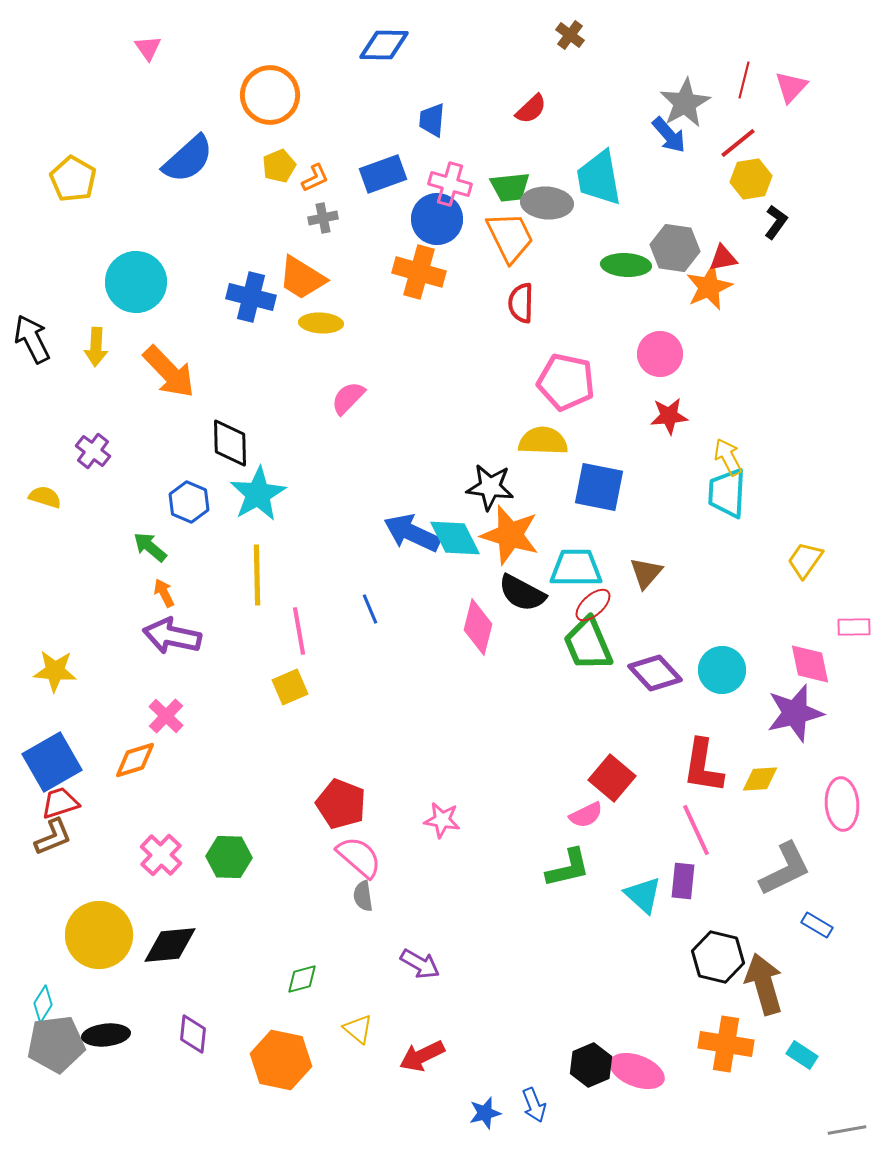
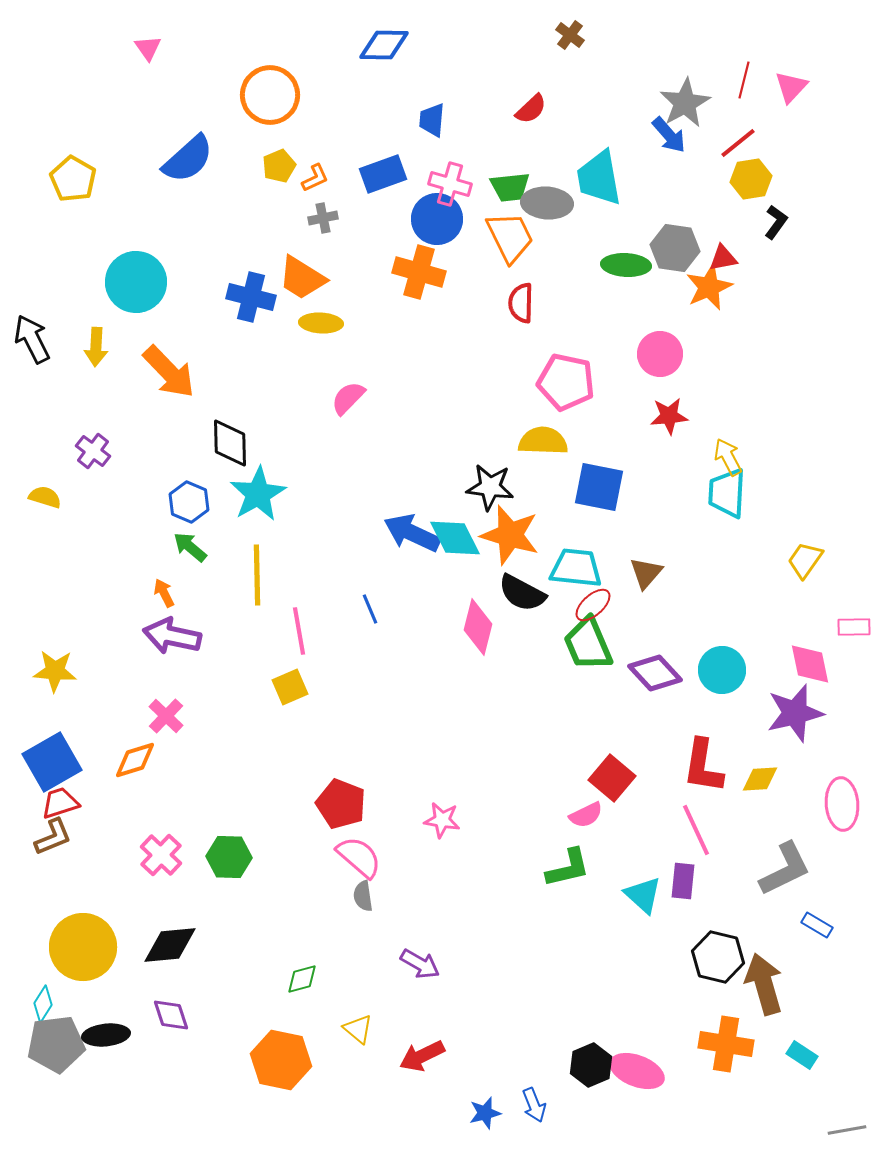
green arrow at (150, 547): moved 40 px right
cyan trapezoid at (576, 568): rotated 6 degrees clockwise
yellow circle at (99, 935): moved 16 px left, 12 px down
purple diamond at (193, 1034): moved 22 px left, 19 px up; rotated 24 degrees counterclockwise
